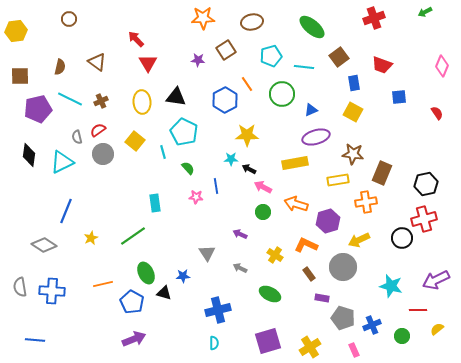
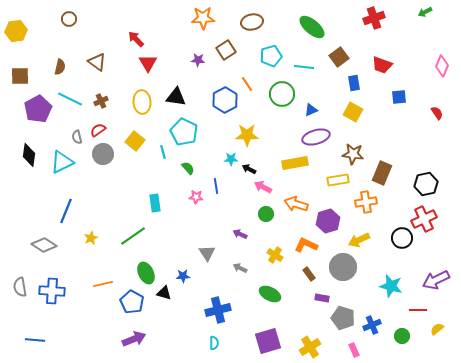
purple pentagon at (38, 109): rotated 16 degrees counterclockwise
green circle at (263, 212): moved 3 px right, 2 px down
red cross at (424, 219): rotated 10 degrees counterclockwise
